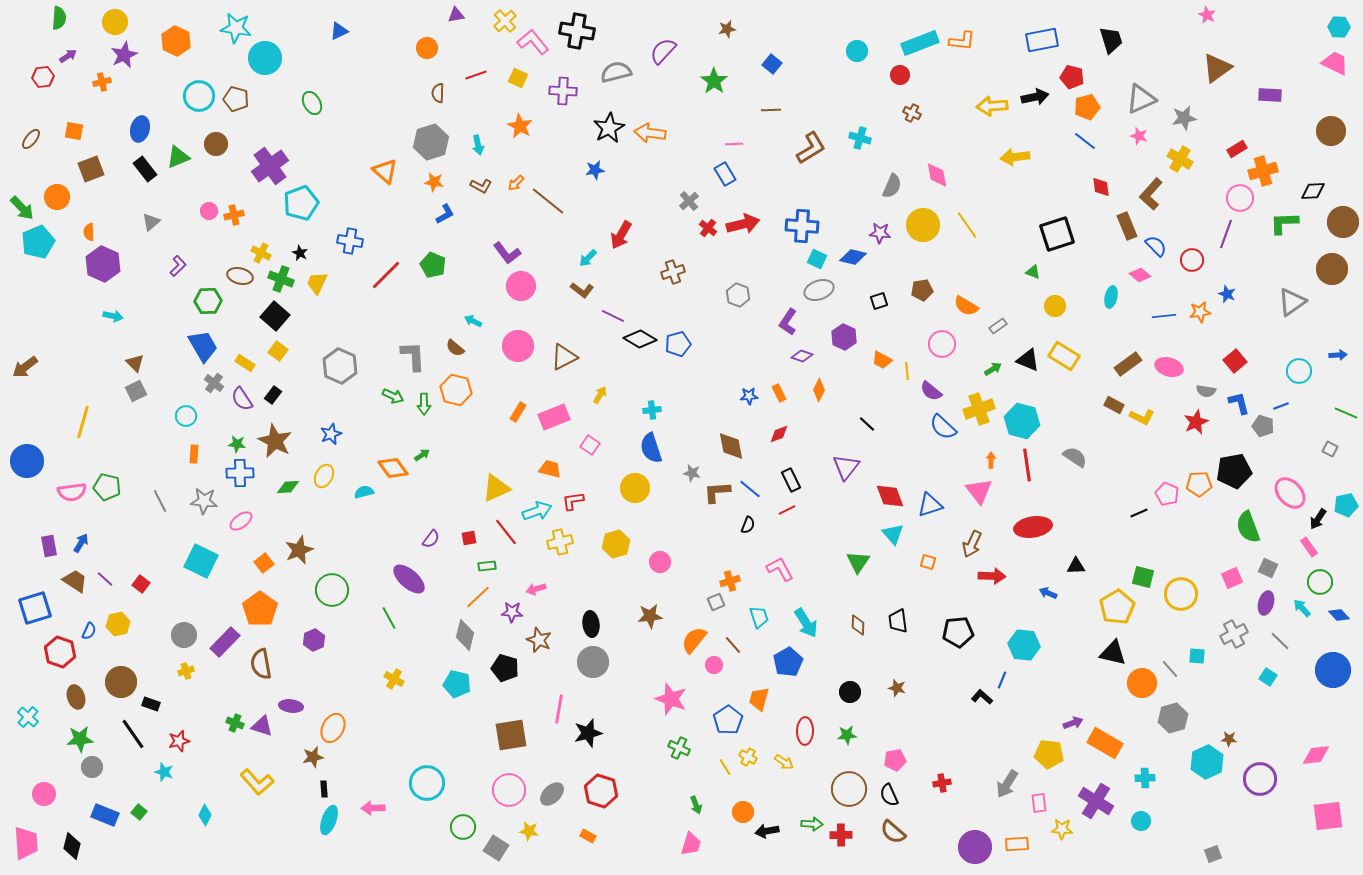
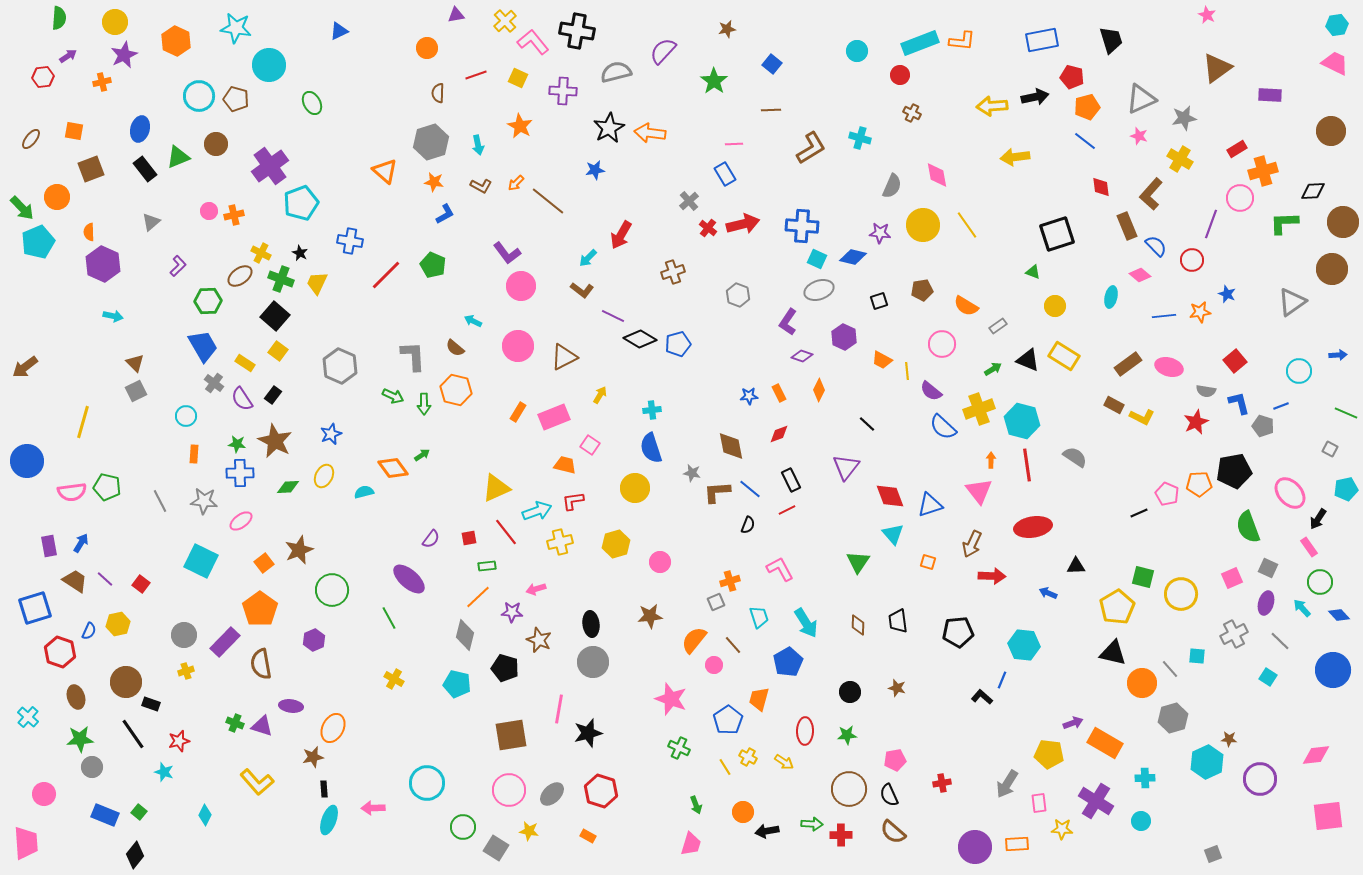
cyan hexagon at (1339, 27): moved 2 px left, 2 px up; rotated 10 degrees counterclockwise
cyan circle at (265, 58): moved 4 px right, 7 px down
purple line at (1226, 234): moved 15 px left, 10 px up
brown ellipse at (240, 276): rotated 50 degrees counterclockwise
orange trapezoid at (550, 469): moved 15 px right, 4 px up
cyan pentagon at (1346, 505): moved 16 px up
brown circle at (121, 682): moved 5 px right
black diamond at (72, 846): moved 63 px right, 9 px down; rotated 24 degrees clockwise
